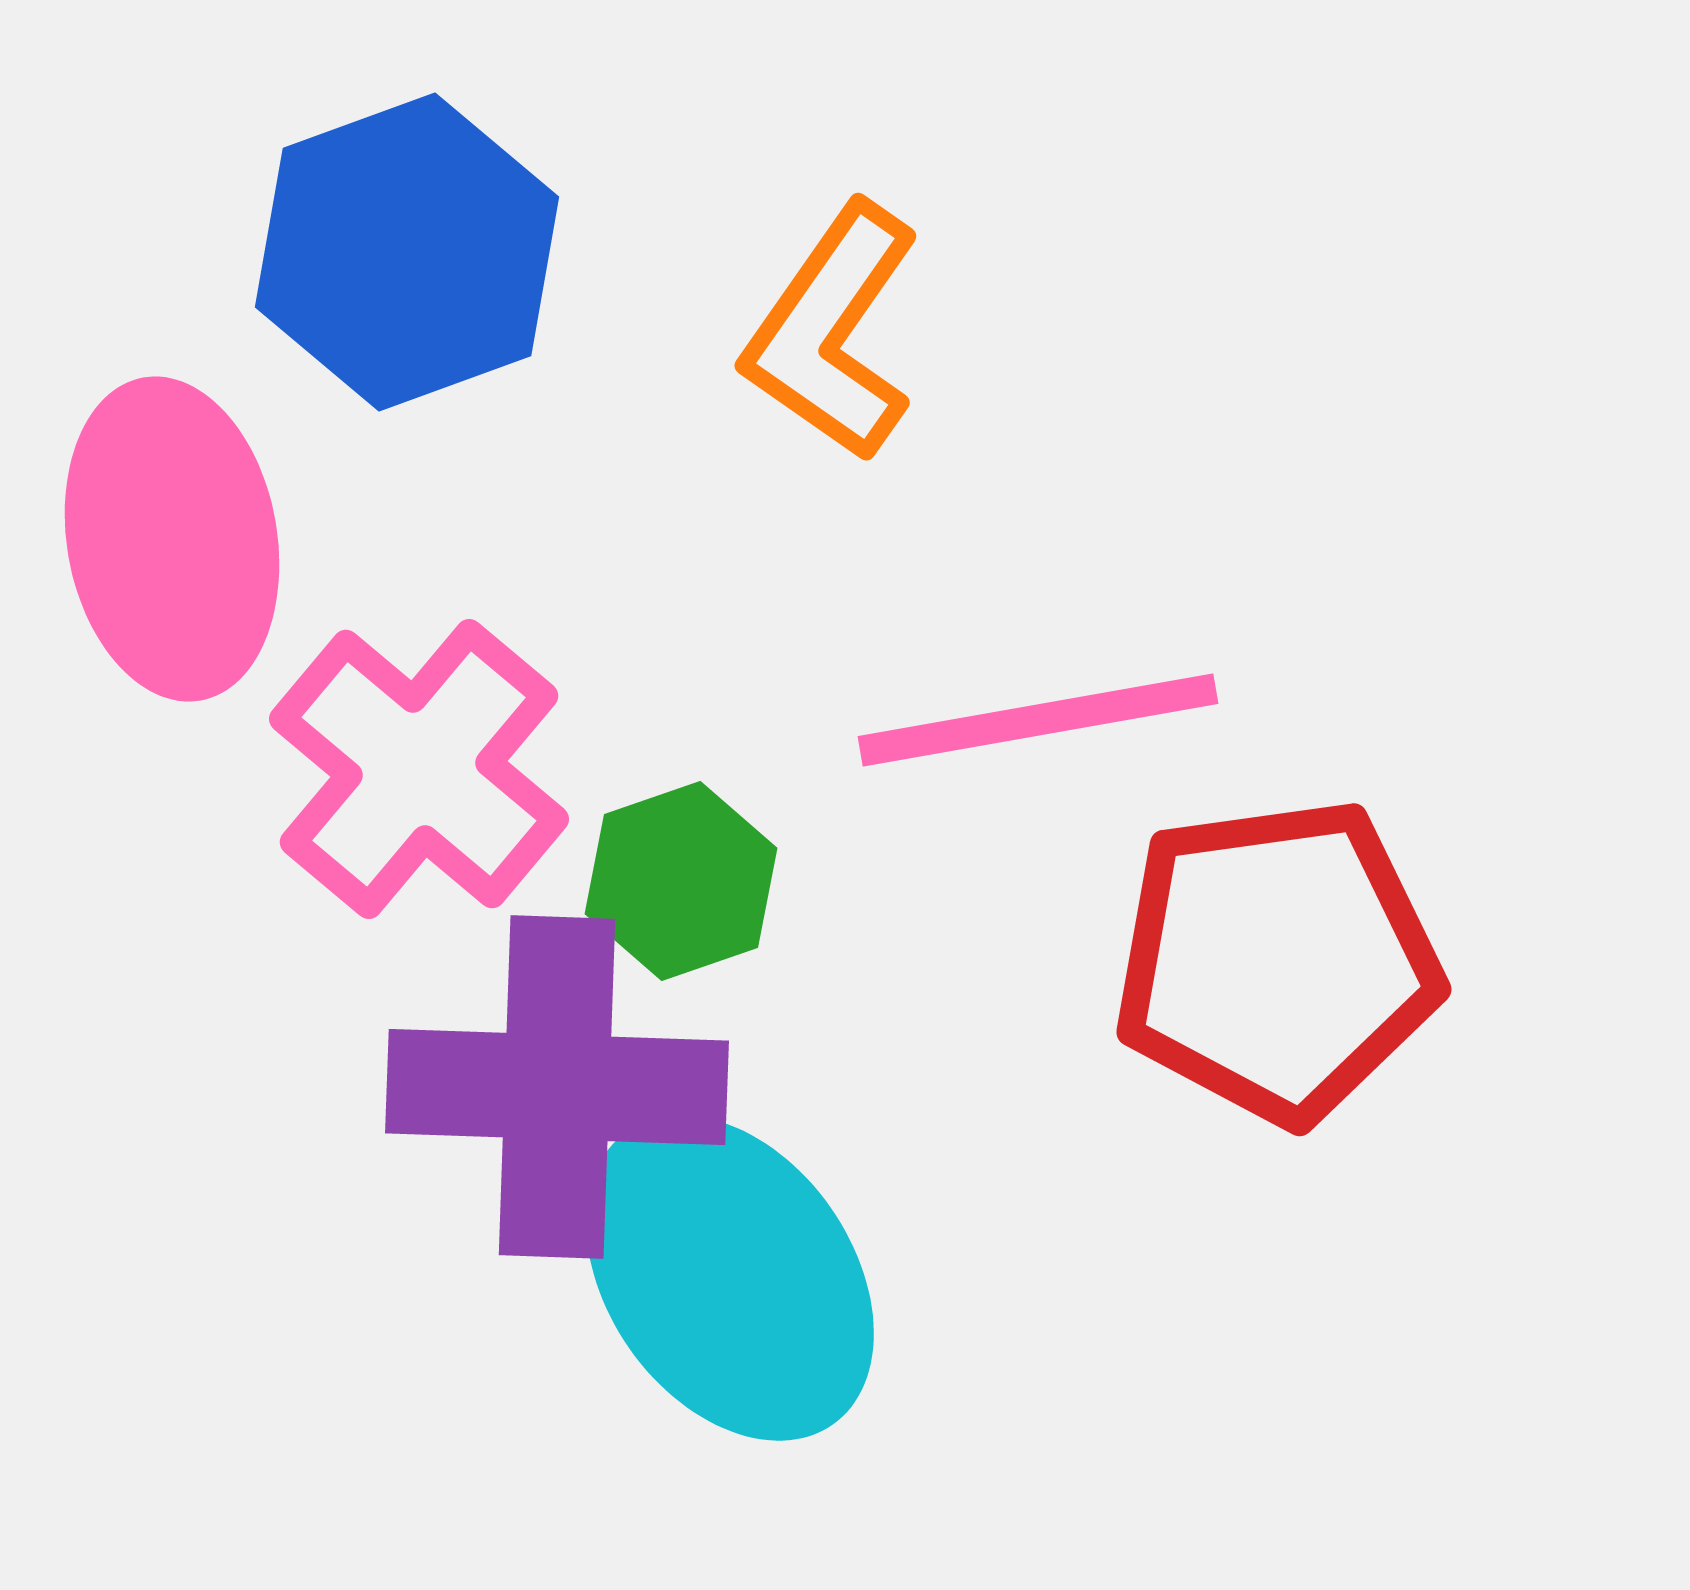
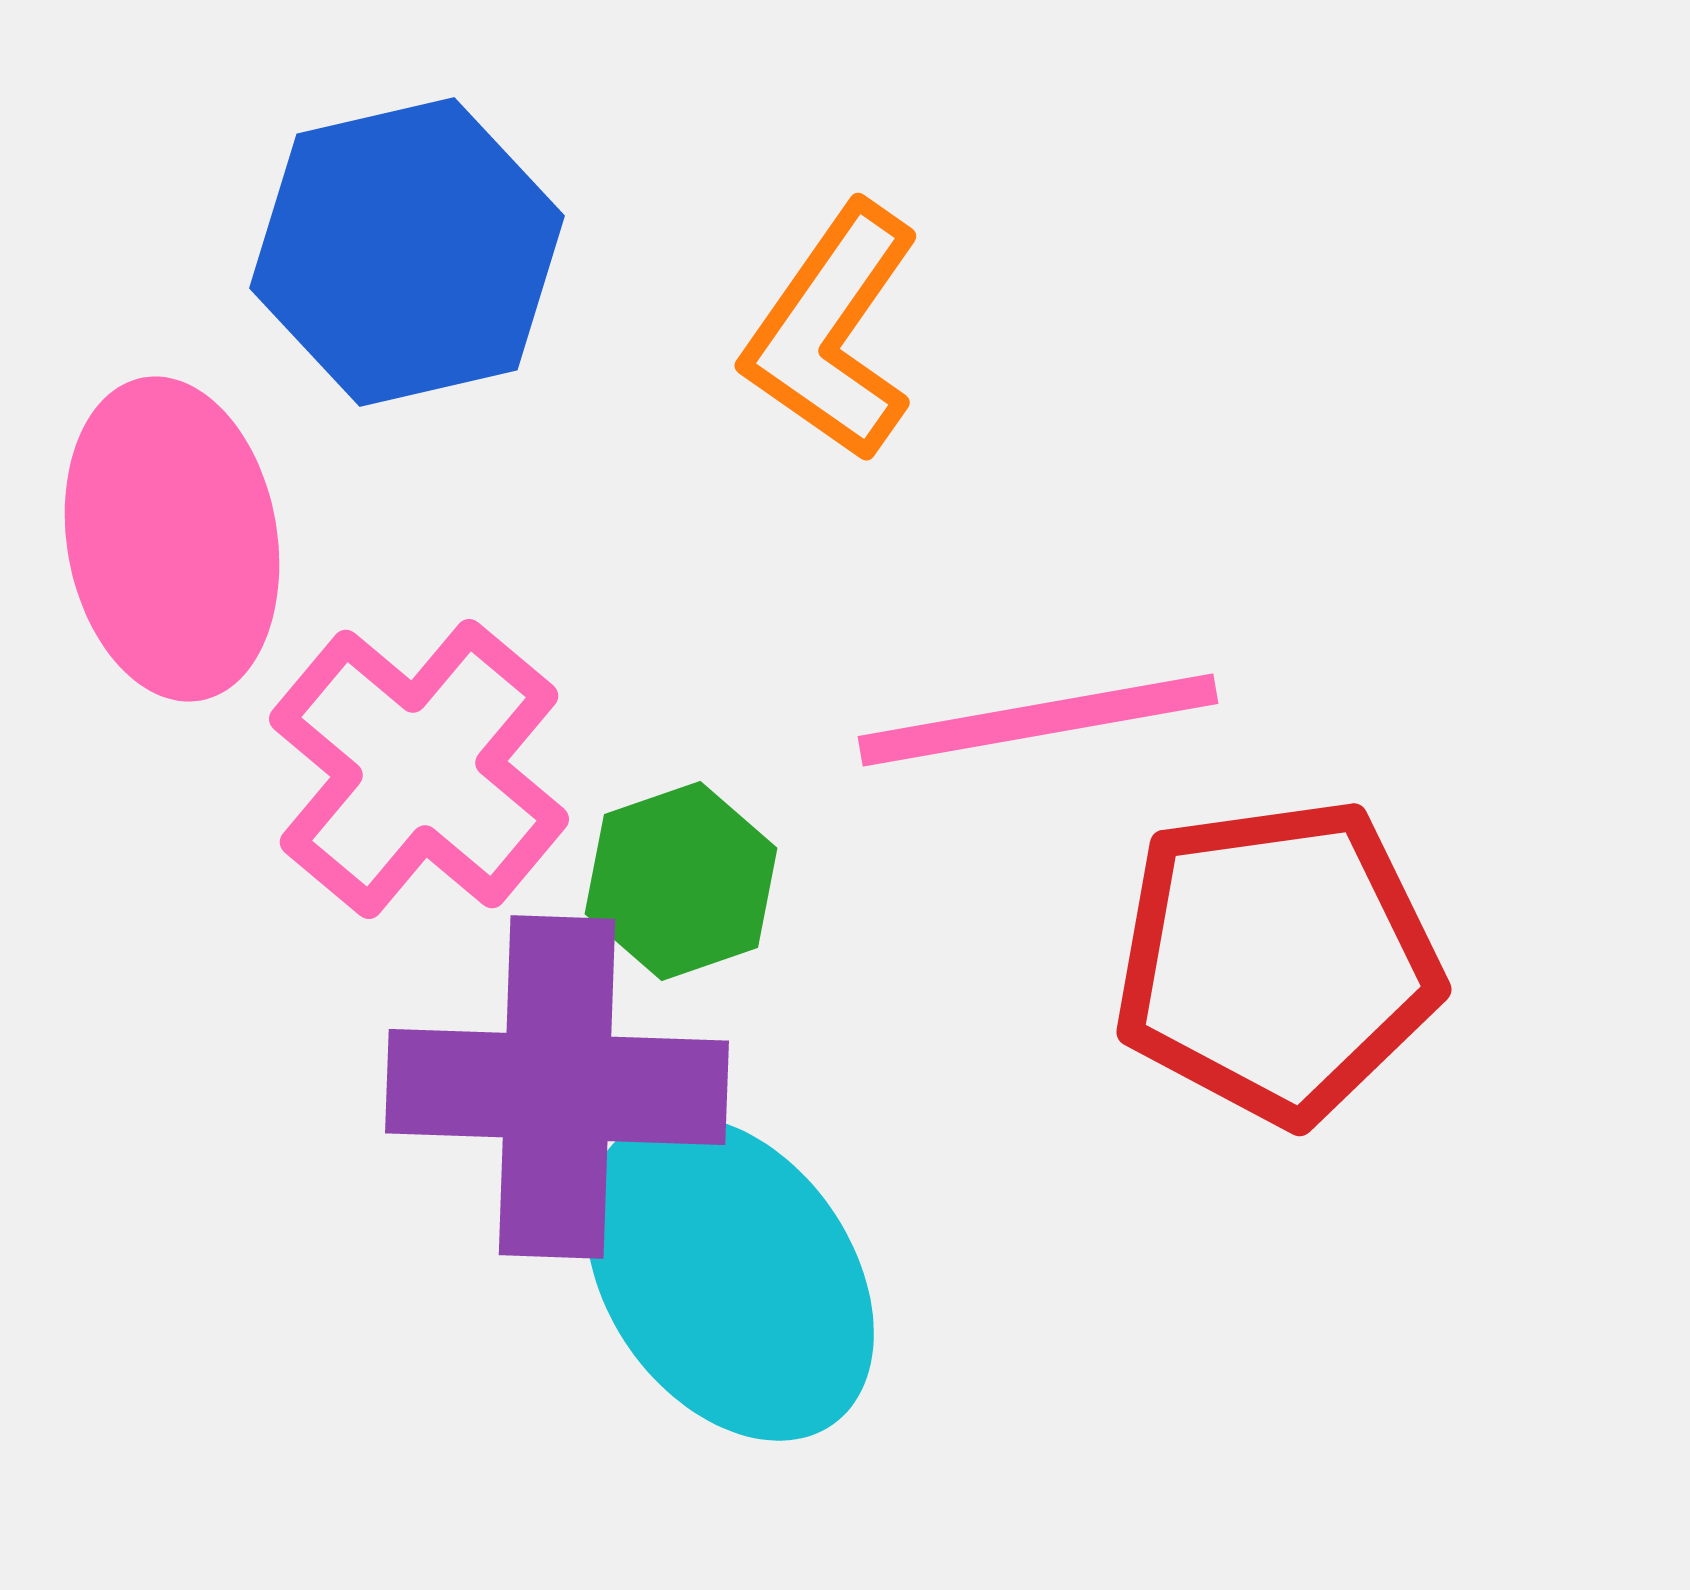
blue hexagon: rotated 7 degrees clockwise
